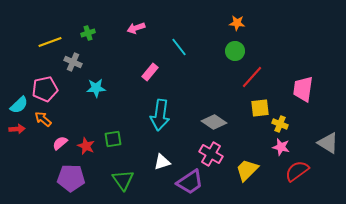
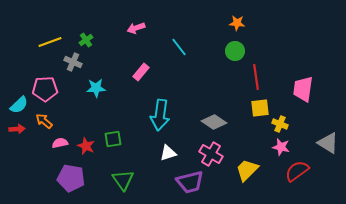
green cross: moved 2 px left, 7 px down; rotated 16 degrees counterclockwise
pink rectangle: moved 9 px left
red line: moved 4 px right; rotated 50 degrees counterclockwise
pink pentagon: rotated 10 degrees clockwise
orange arrow: moved 1 px right, 2 px down
pink semicircle: rotated 28 degrees clockwise
white triangle: moved 6 px right, 9 px up
purple pentagon: rotated 8 degrees clockwise
purple trapezoid: rotated 20 degrees clockwise
